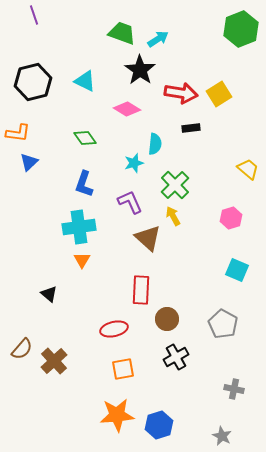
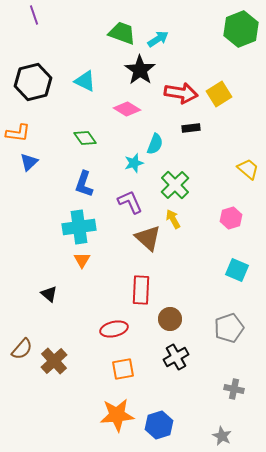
cyan semicircle: rotated 15 degrees clockwise
yellow arrow: moved 3 px down
brown circle: moved 3 px right
gray pentagon: moved 6 px right, 4 px down; rotated 24 degrees clockwise
